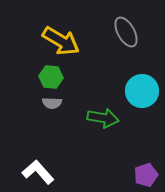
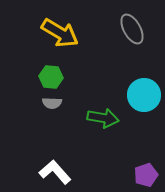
gray ellipse: moved 6 px right, 3 px up
yellow arrow: moved 1 px left, 8 px up
cyan circle: moved 2 px right, 4 px down
white L-shape: moved 17 px right
